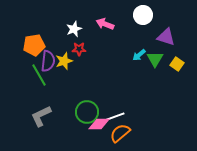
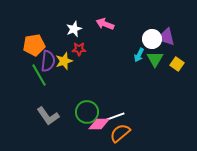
white circle: moved 9 px right, 24 px down
cyan arrow: rotated 24 degrees counterclockwise
gray L-shape: moved 7 px right; rotated 100 degrees counterclockwise
